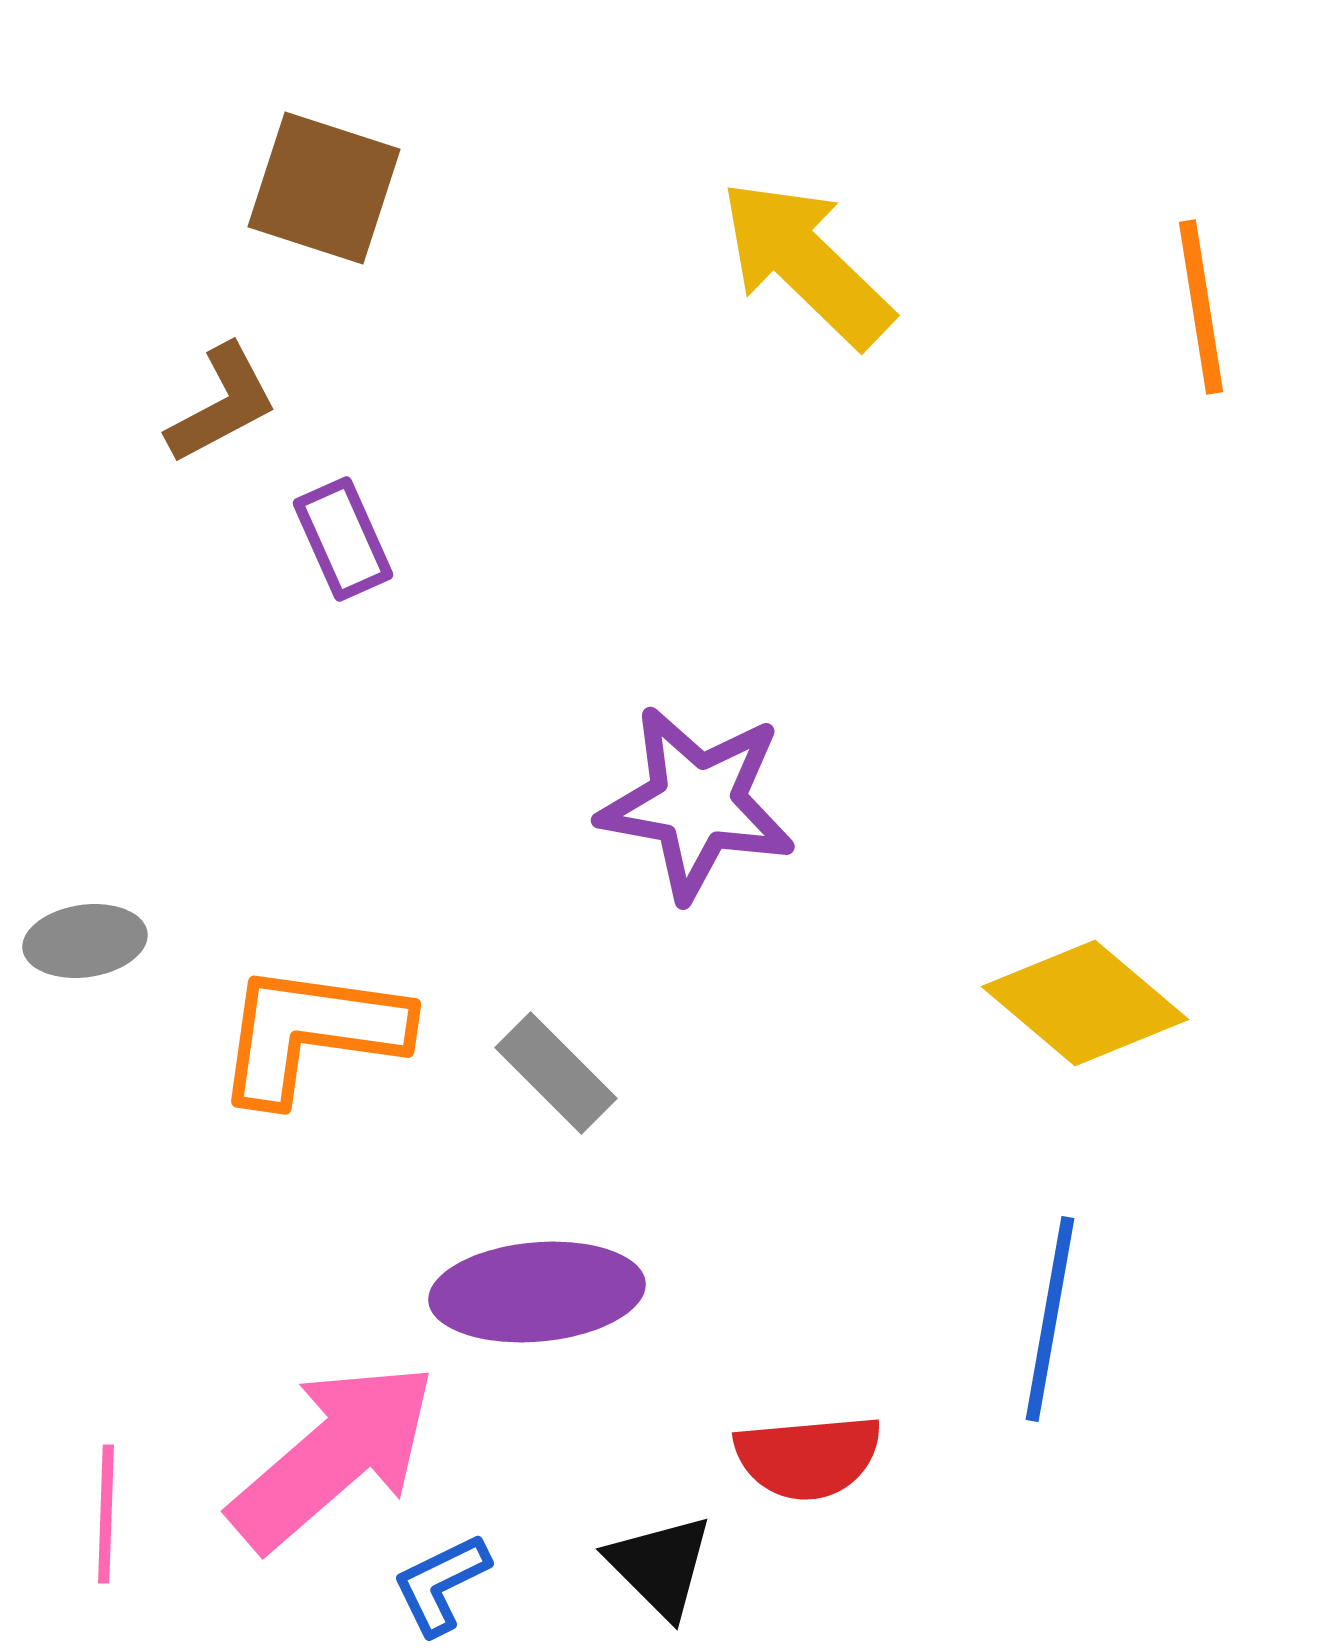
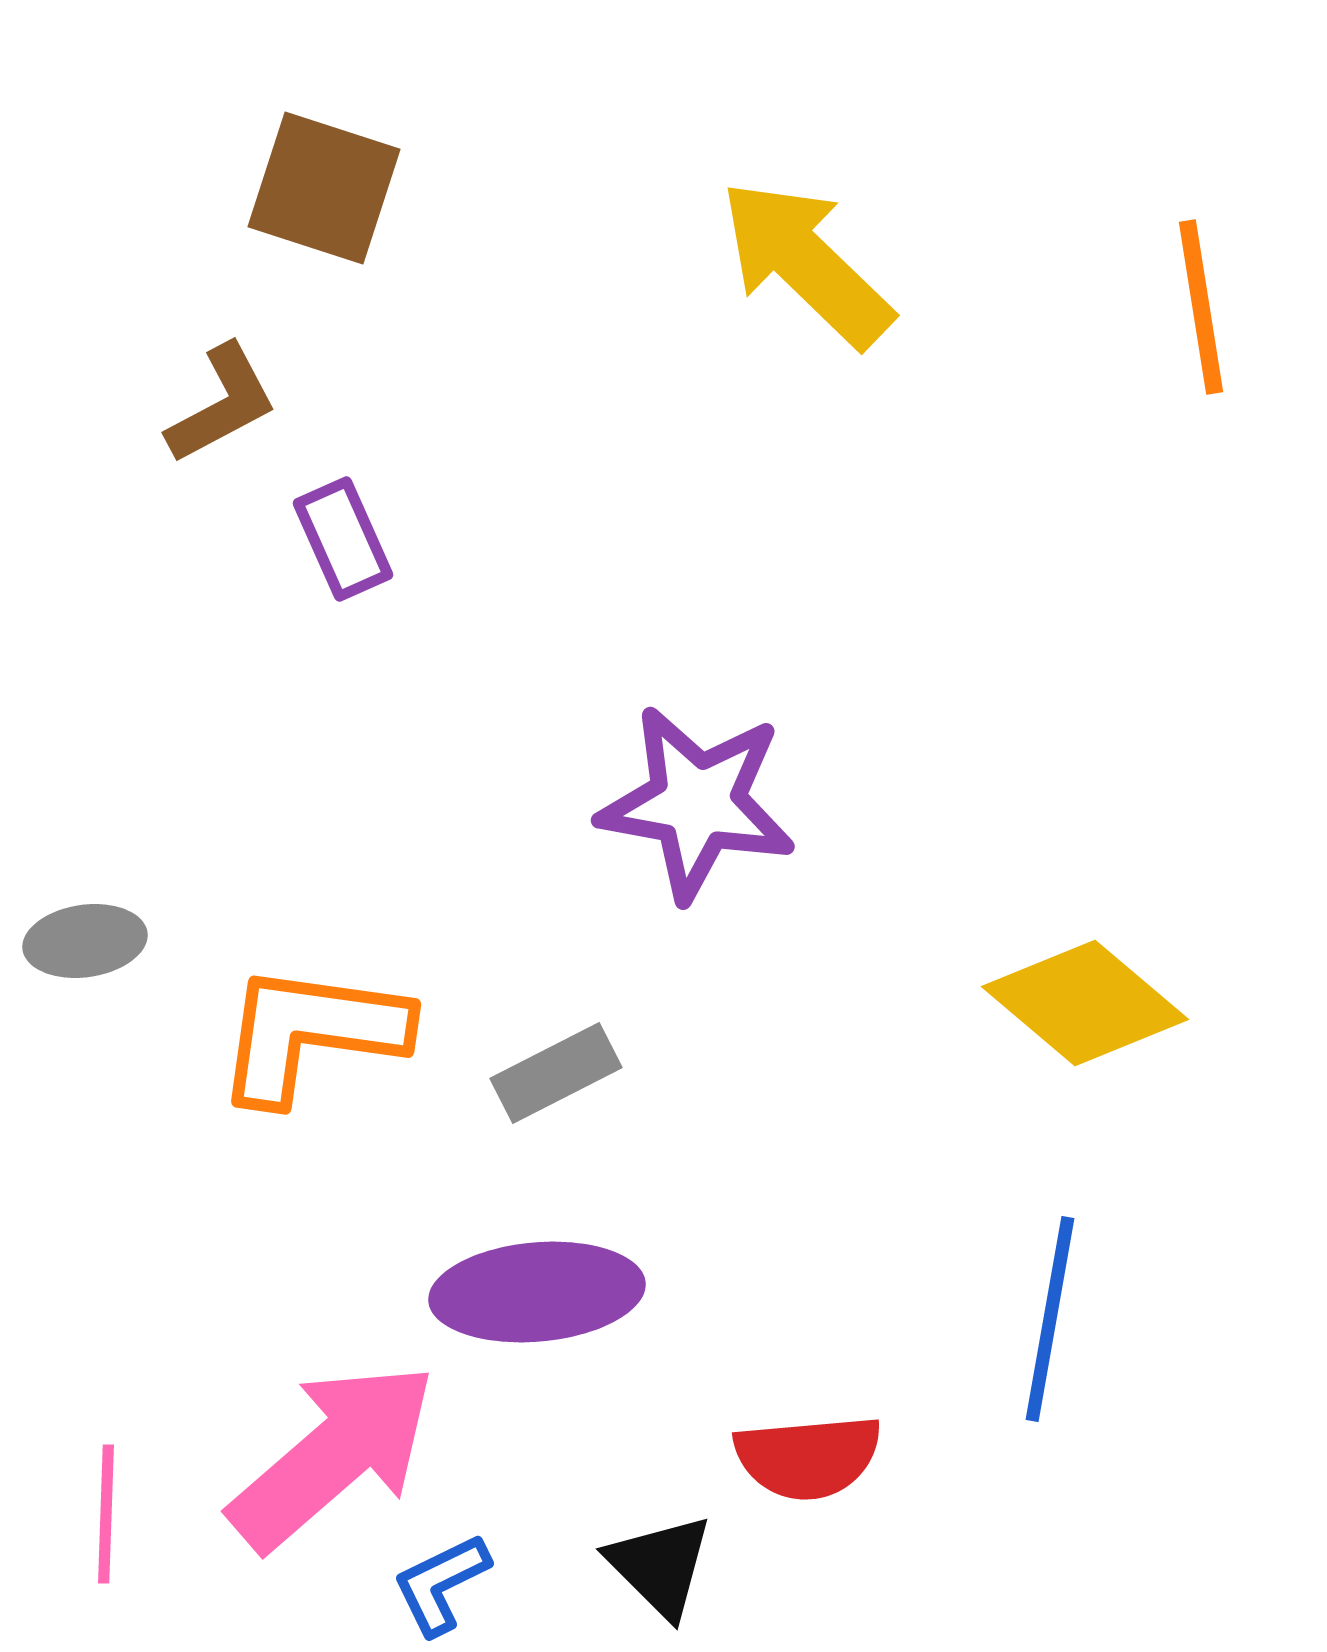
gray rectangle: rotated 72 degrees counterclockwise
